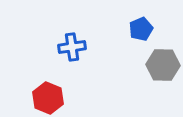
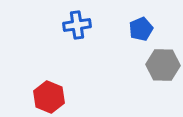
blue cross: moved 5 px right, 22 px up
red hexagon: moved 1 px right, 1 px up
